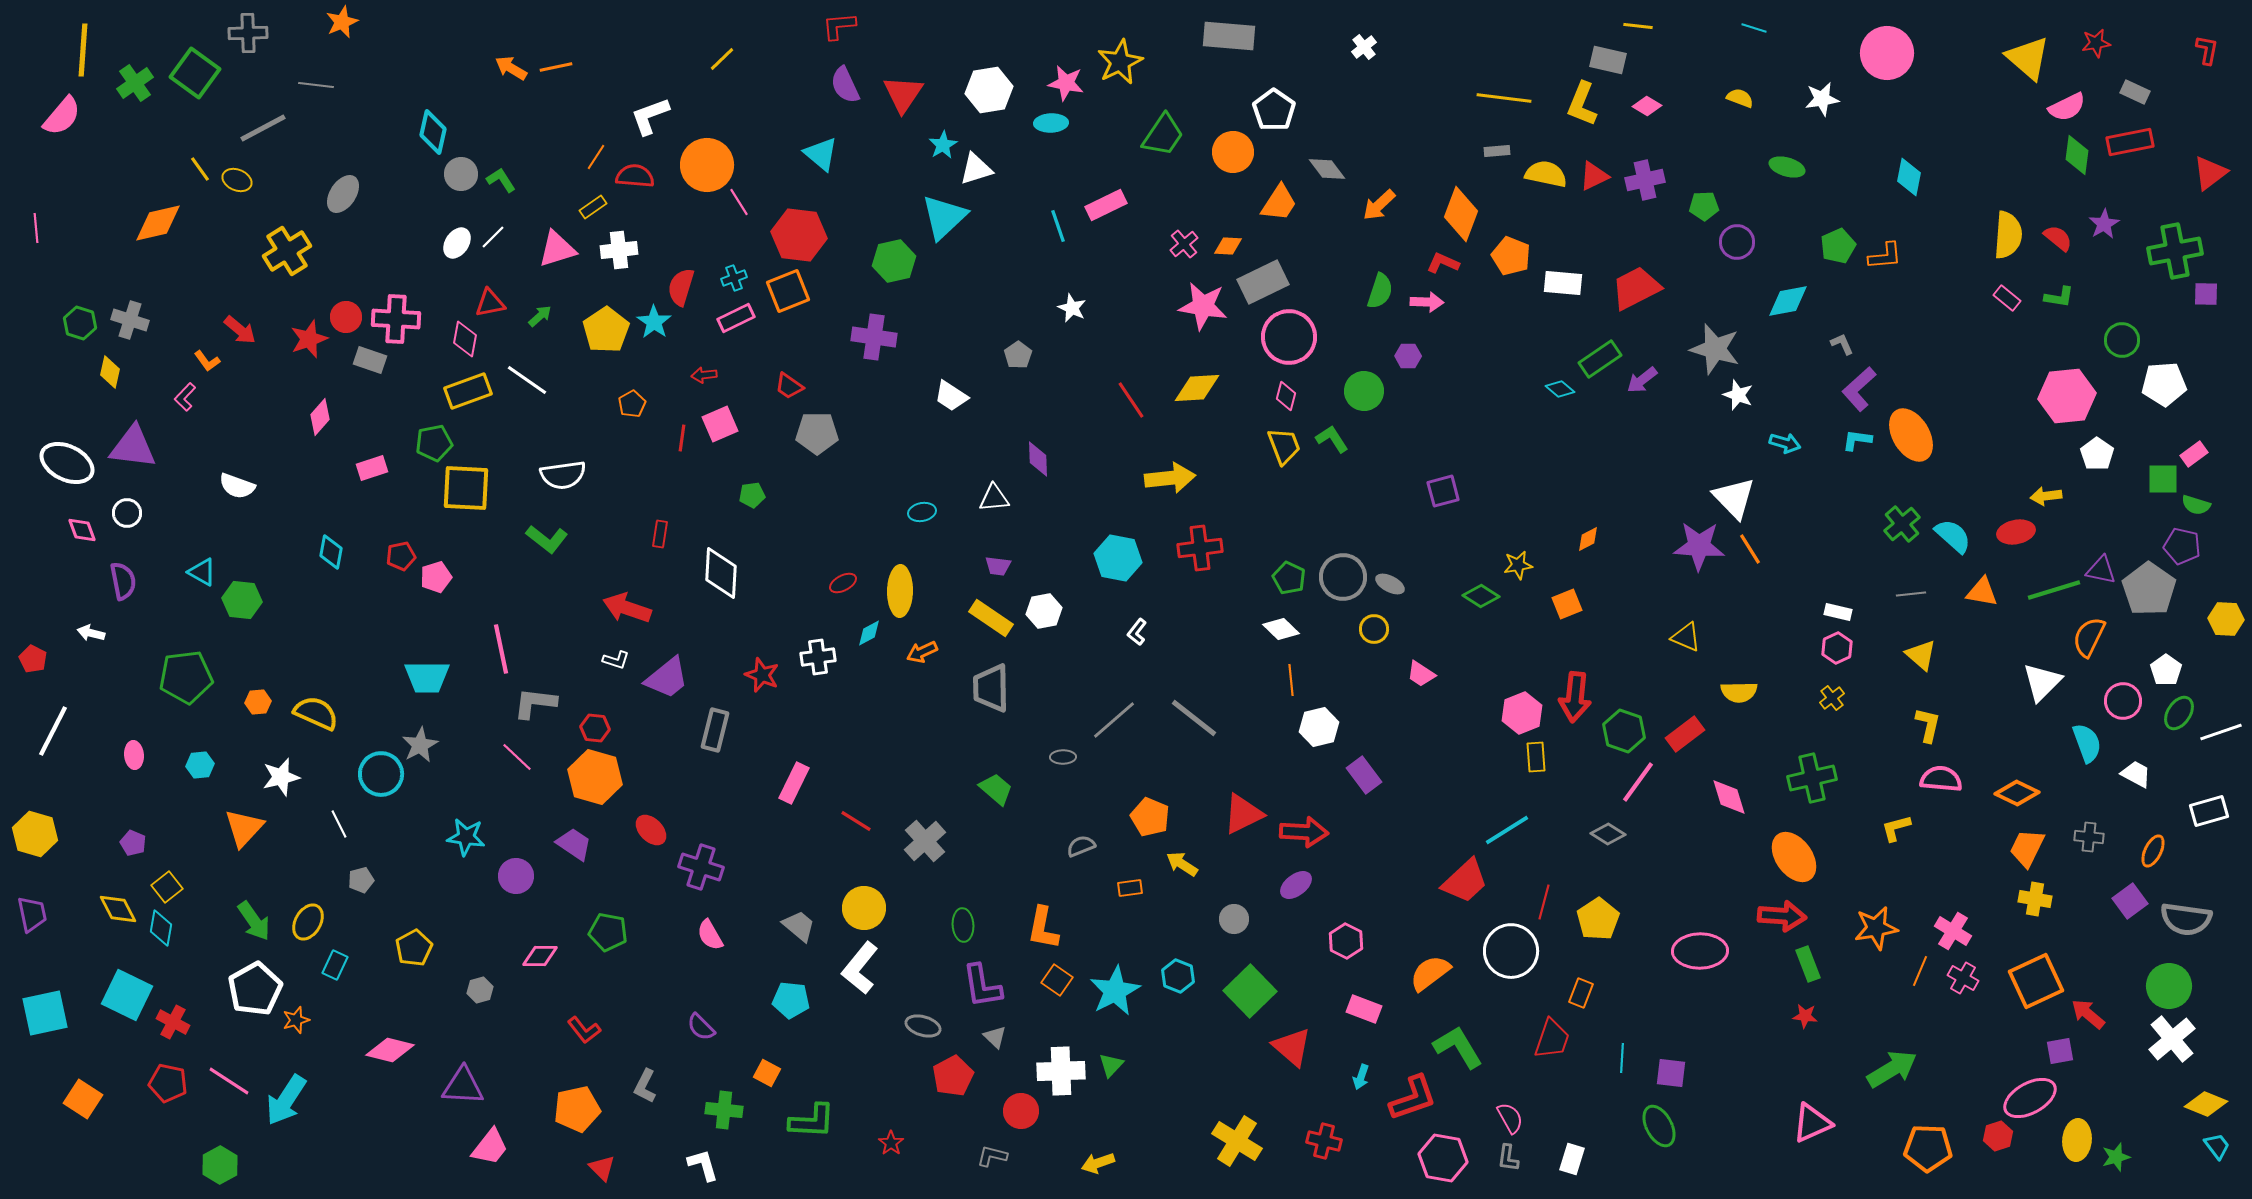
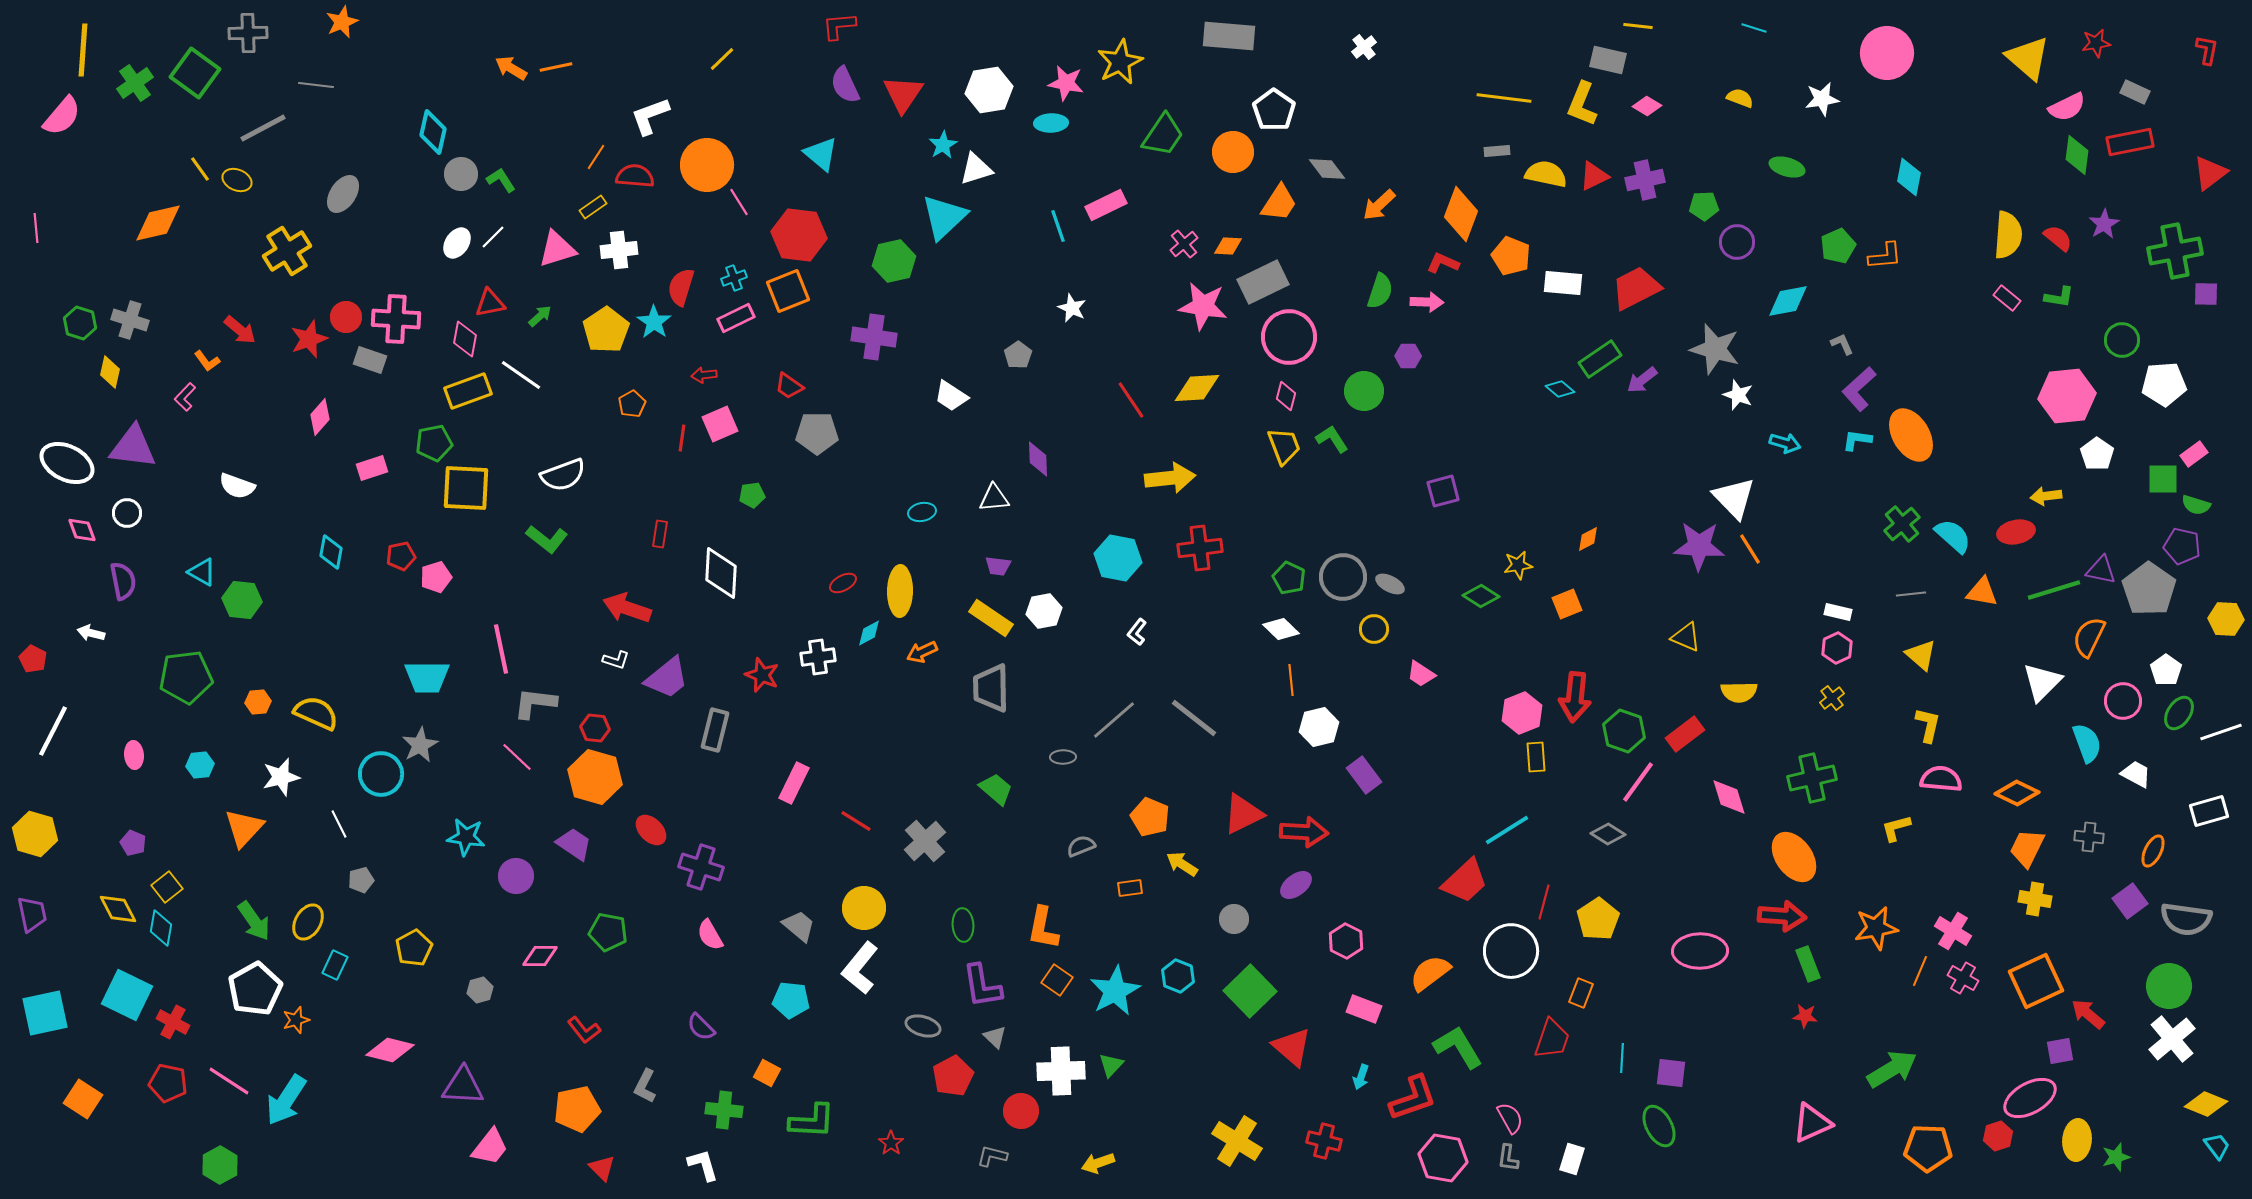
white line at (527, 380): moved 6 px left, 5 px up
white semicircle at (563, 475): rotated 12 degrees counterclockwise
